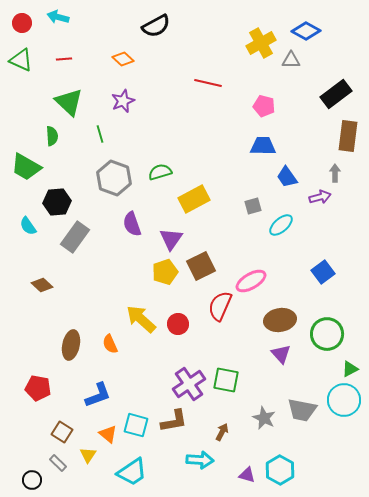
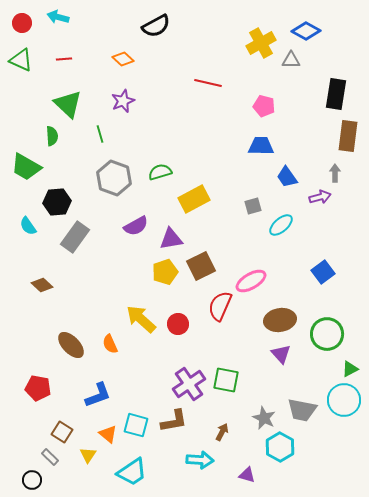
black rectangle at (336, 94): rotated 44 degrees counterclockwise
green triangle at (69, 102): moved 1 px left, 2 px down
blue trapezoid at (263, 146): moved 2 px left
purple semicircle at (132, 224): moved 4 px right, 2 px down; rotated 100 degrees counterclockwise
purple triangle at (171, 239): rotated 45 degrees clockwise
brown ellipse at (71, 345): rotated 56 degrees counterclockwise
gray rectangle at (58, 463): moved 8 px left, 6 px up
cyan hexagon at (280, 470): moved 23 px up
